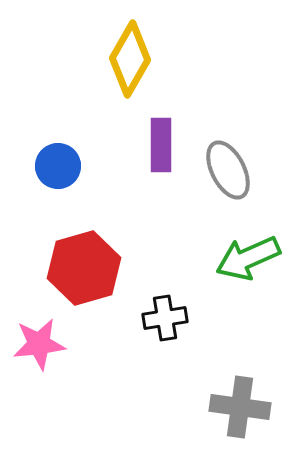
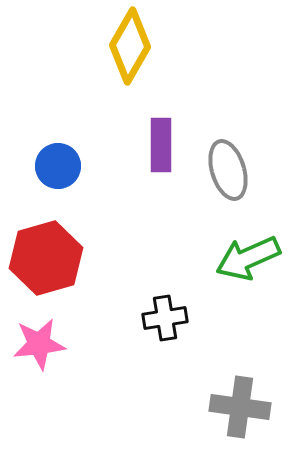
yellow diamond: moved 13 px up
gray ellipse: rotated 10 degrees clockwise
red hexagon: moved 38 px left, 10 px up
